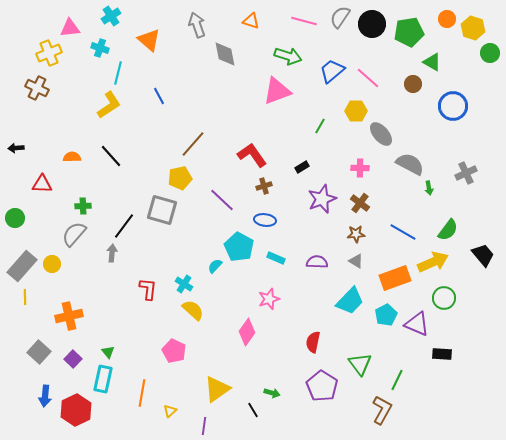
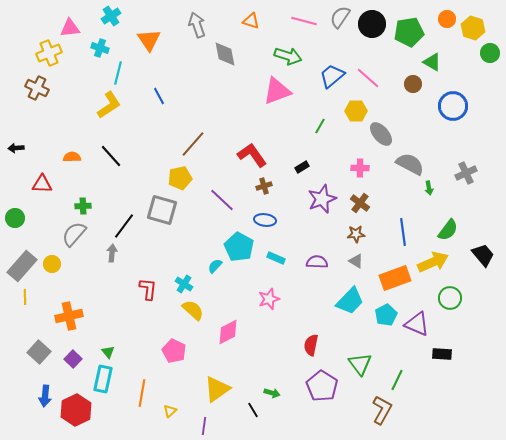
orange triangle at (149, 40): rotated 15 degrees clockwise
blue trapezoid at (332, 71): moved 5 px down
blue line at (403, 232): rotated 52 degrees clockwise
green circle at (444, 298): moved 6 px right
pink diamond at (247, 332): moved 19 px left; rotated 28 degrees clockwise
red semicircle at (313, 342): moved 2 px left, 3 px down
